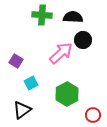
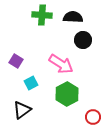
pink arrow: moved 11 px down; rotated 75 degrees clockwise
red circle: moved 2 px down
